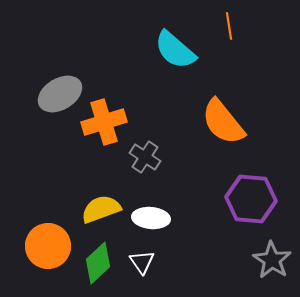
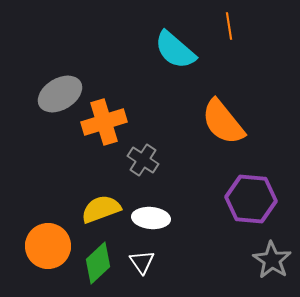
gray cross: moved 2 px left, 3 px down
